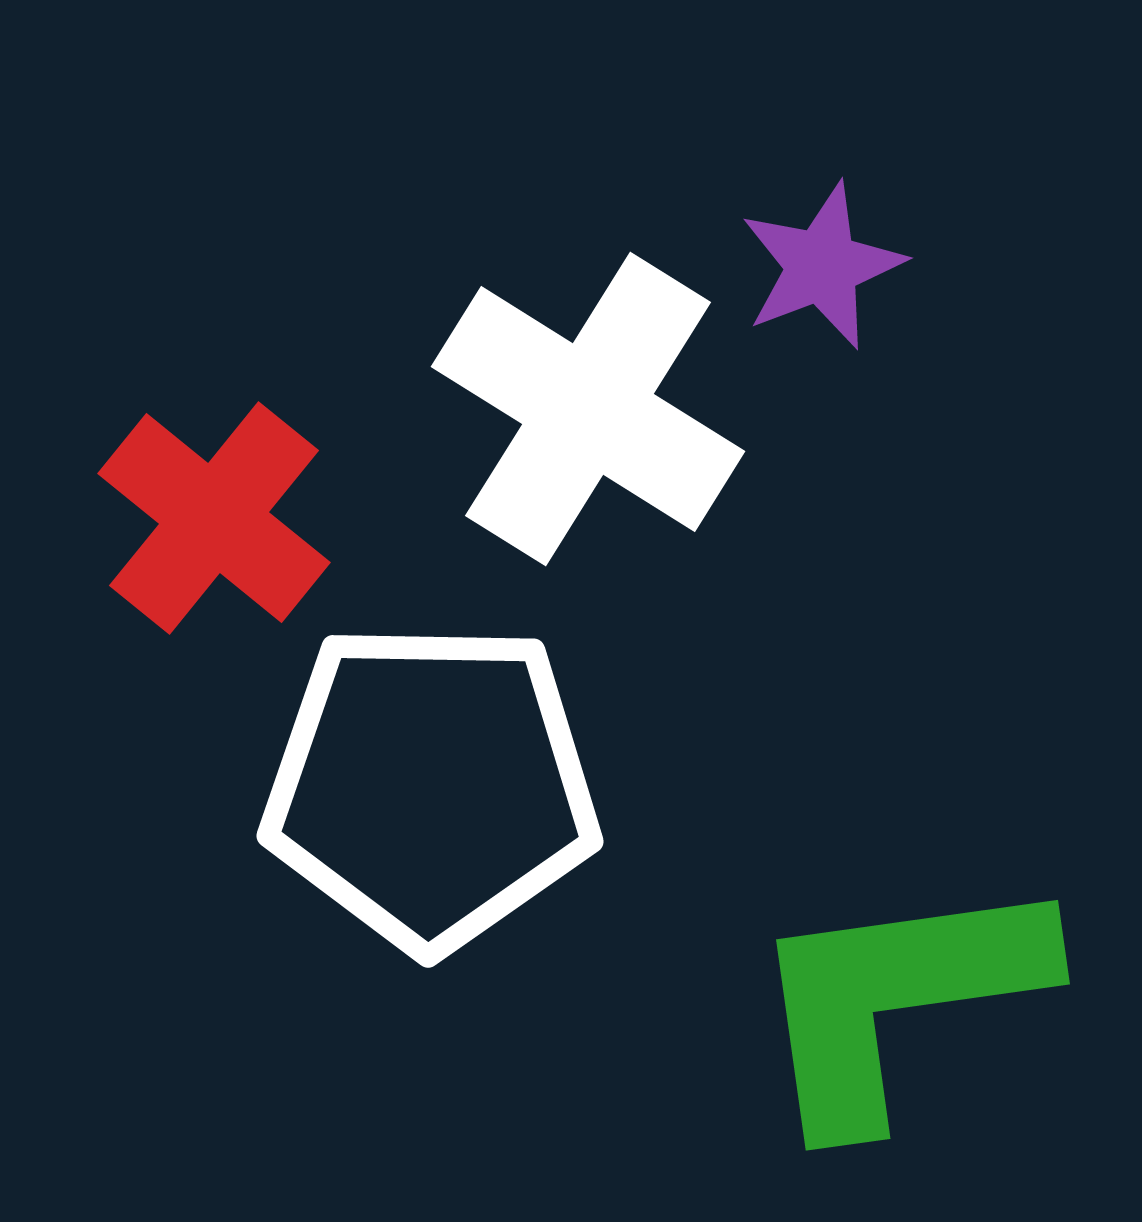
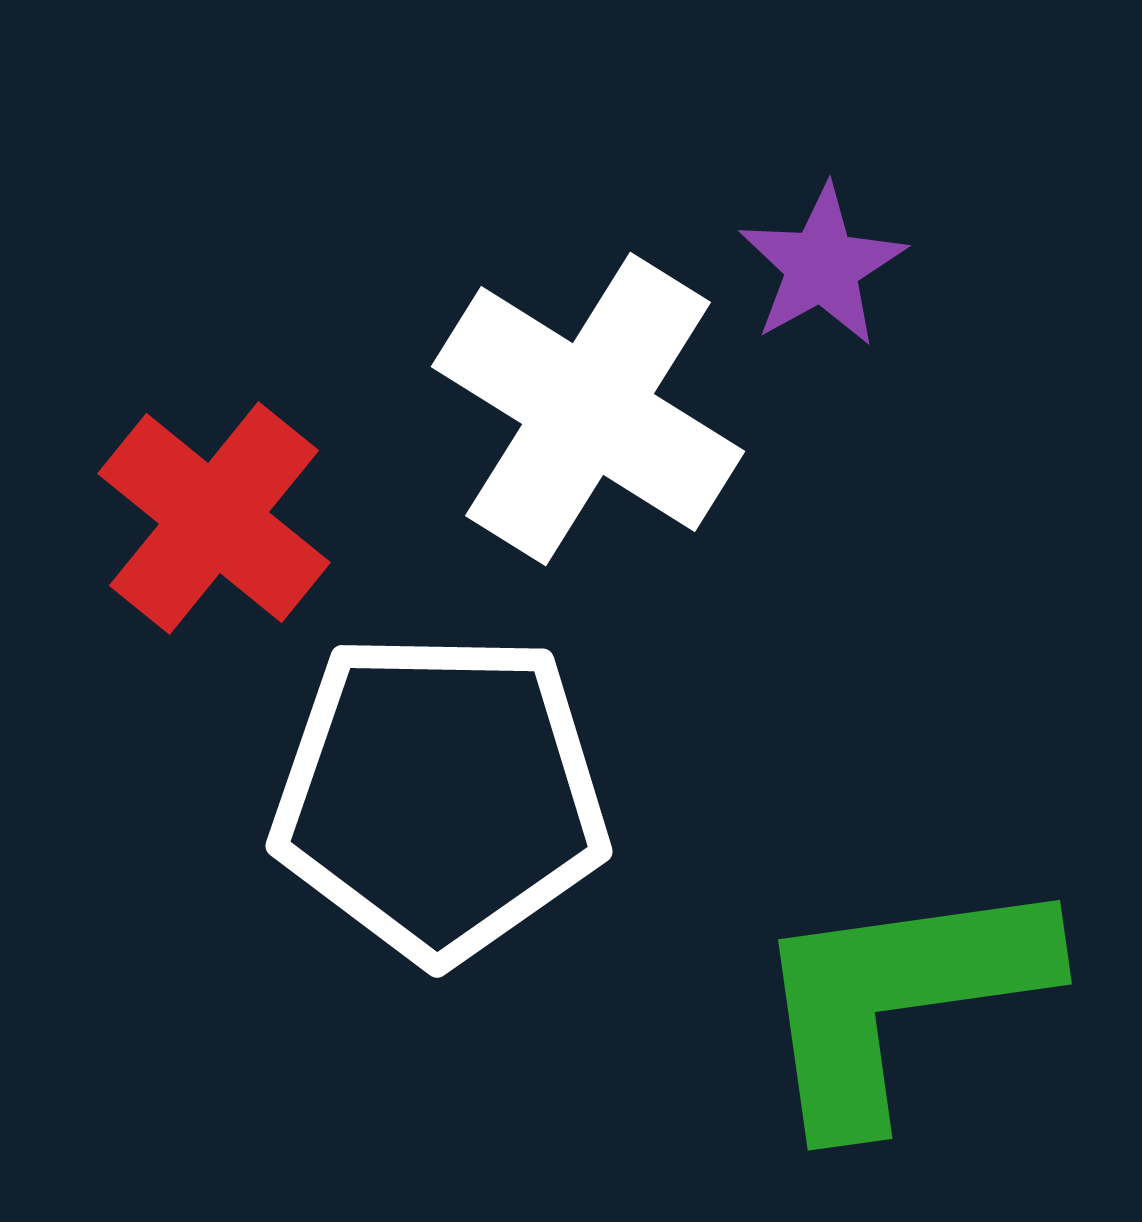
purple star: rotated 8 degrees counterclockwise
white pentagon: moved 9 px right, 10 px down
green L-shape: moved 2 px right
